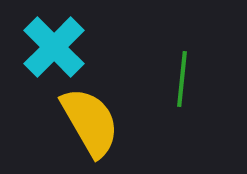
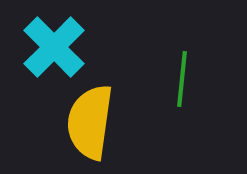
yellow semicircle: rotated 142 degrees counterclockwise
